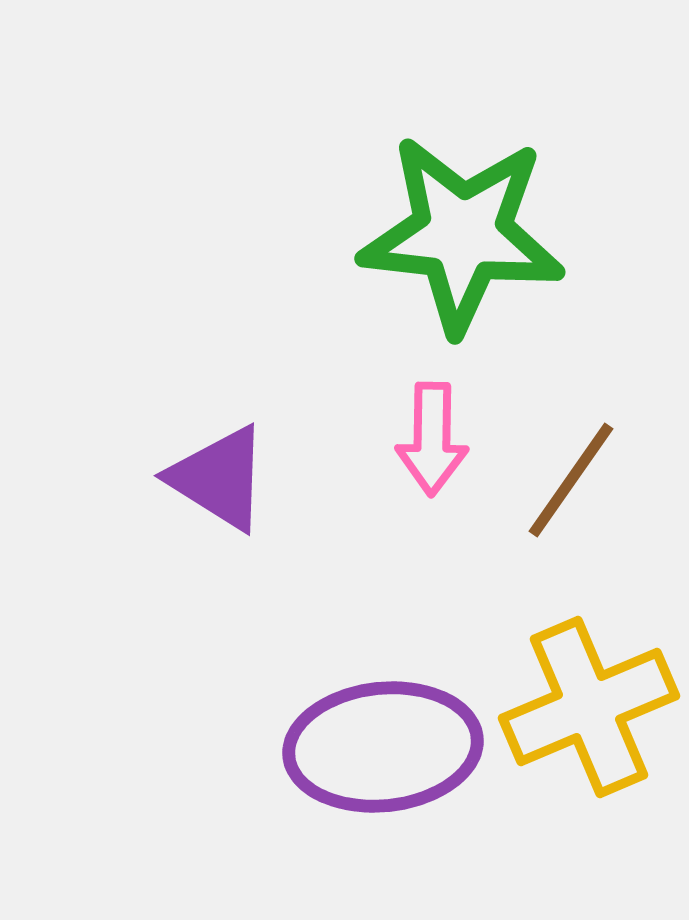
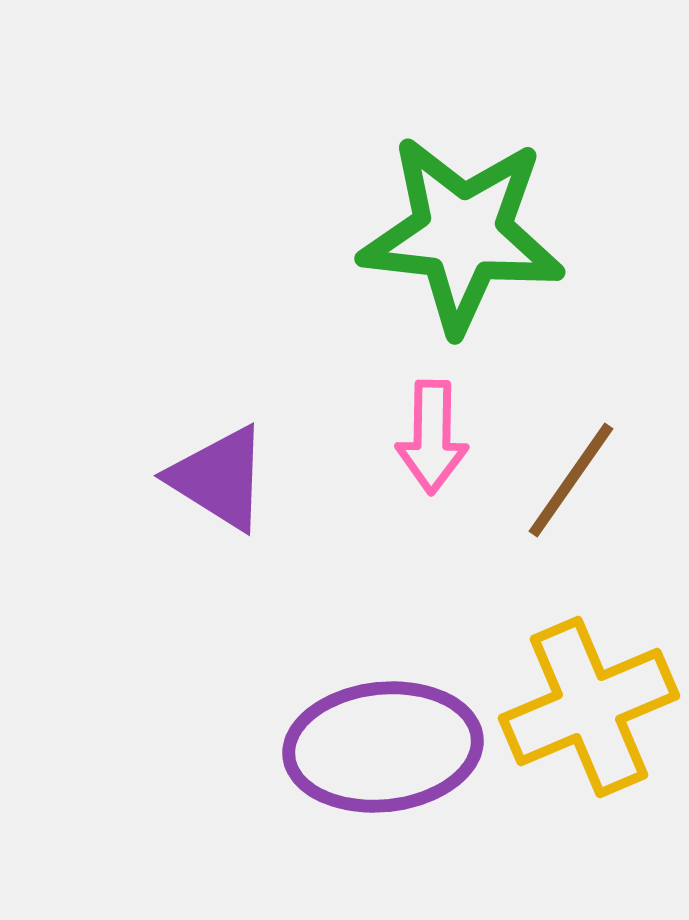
pink arrow: moved 2 px up
